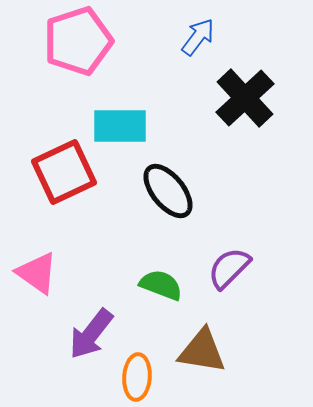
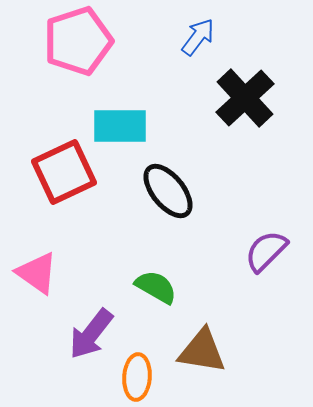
purple semicircle: moved 37 px right, 17 px up
green semicircle: moved 5 px left, 2 px down; rotated 9 degrees clockwise
